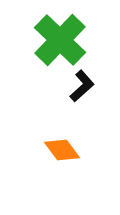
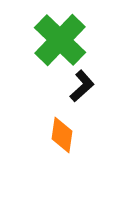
orange diamond: moved 15 px up; rotated 45 degrees clockwise
